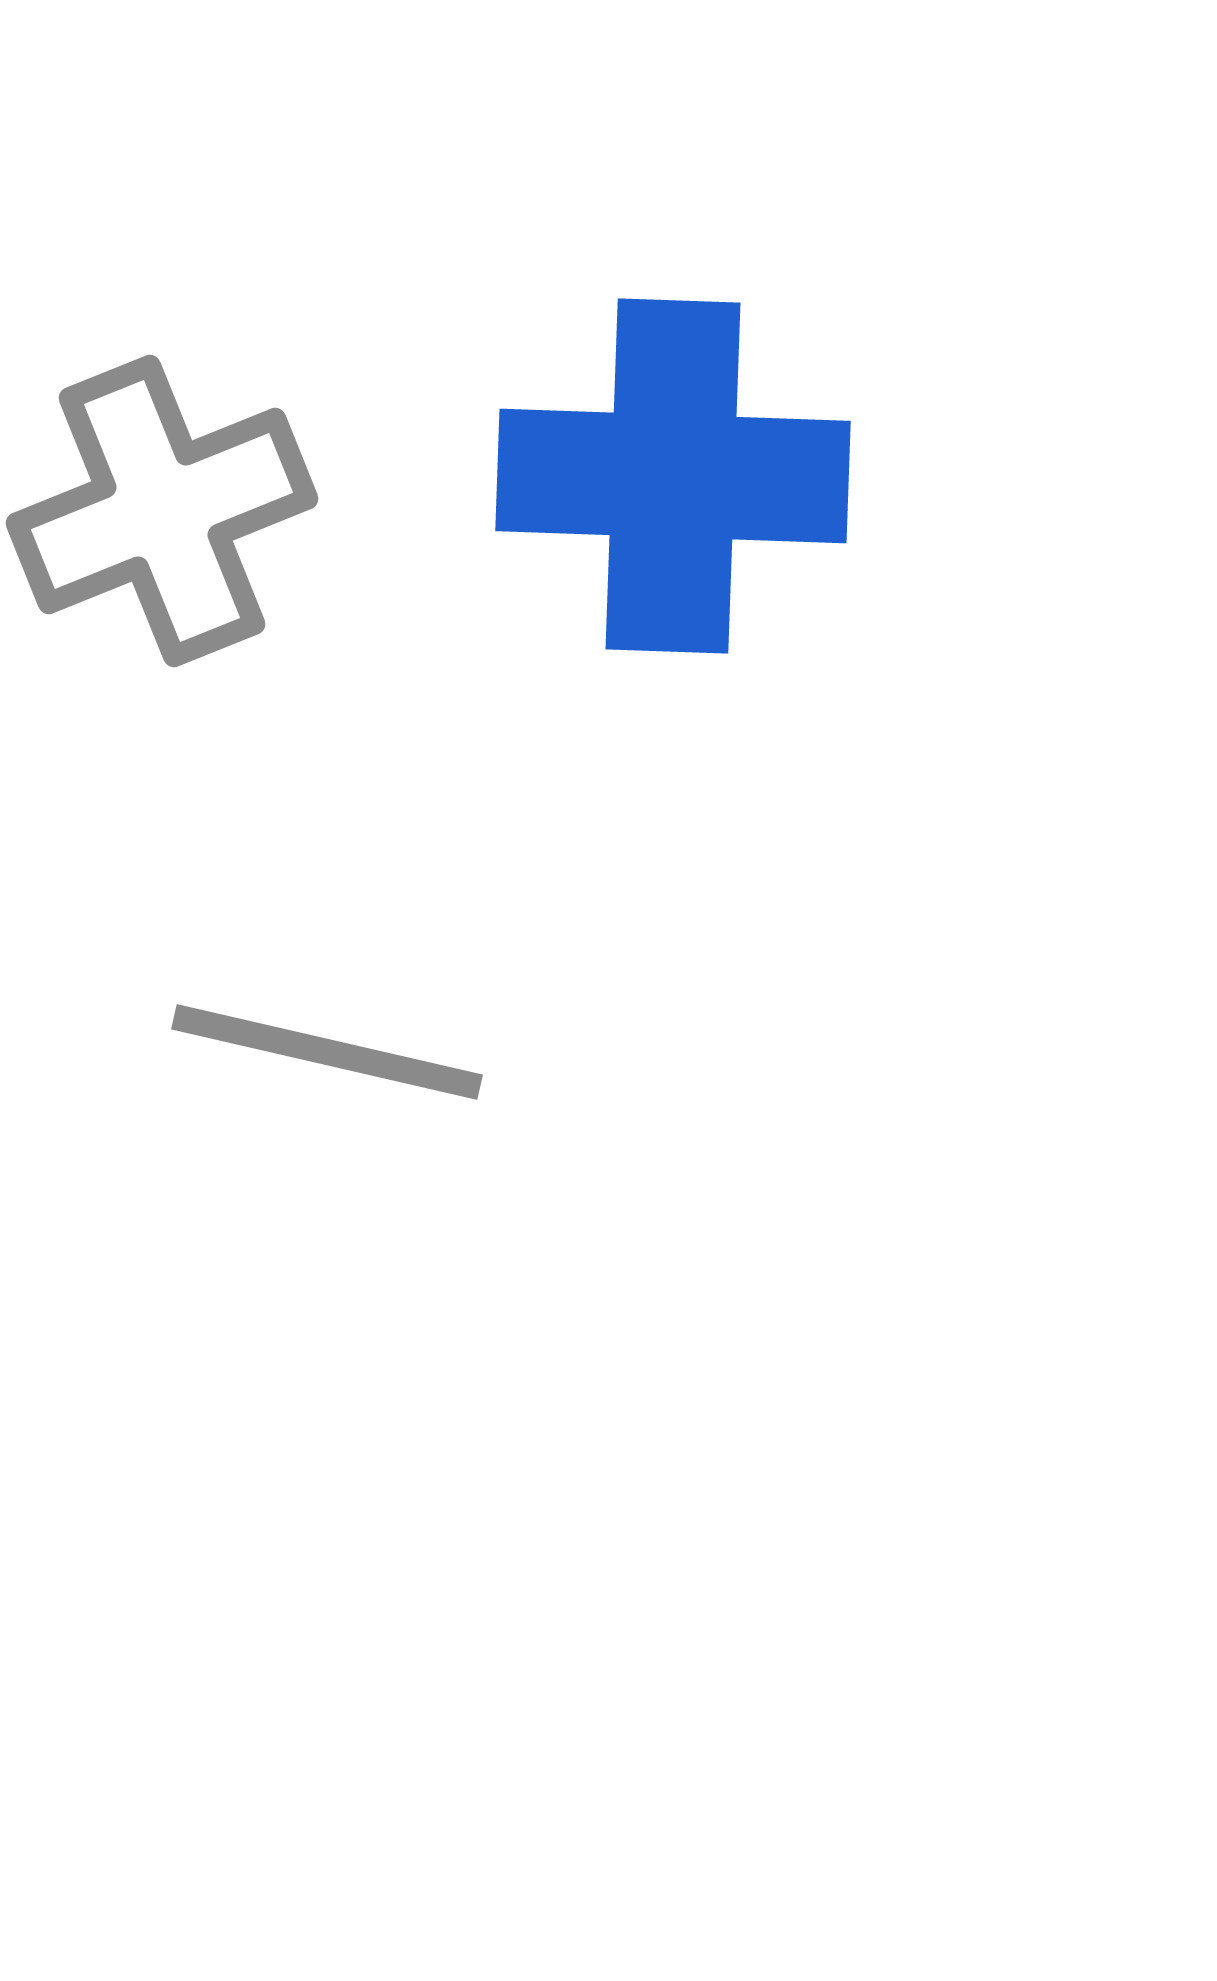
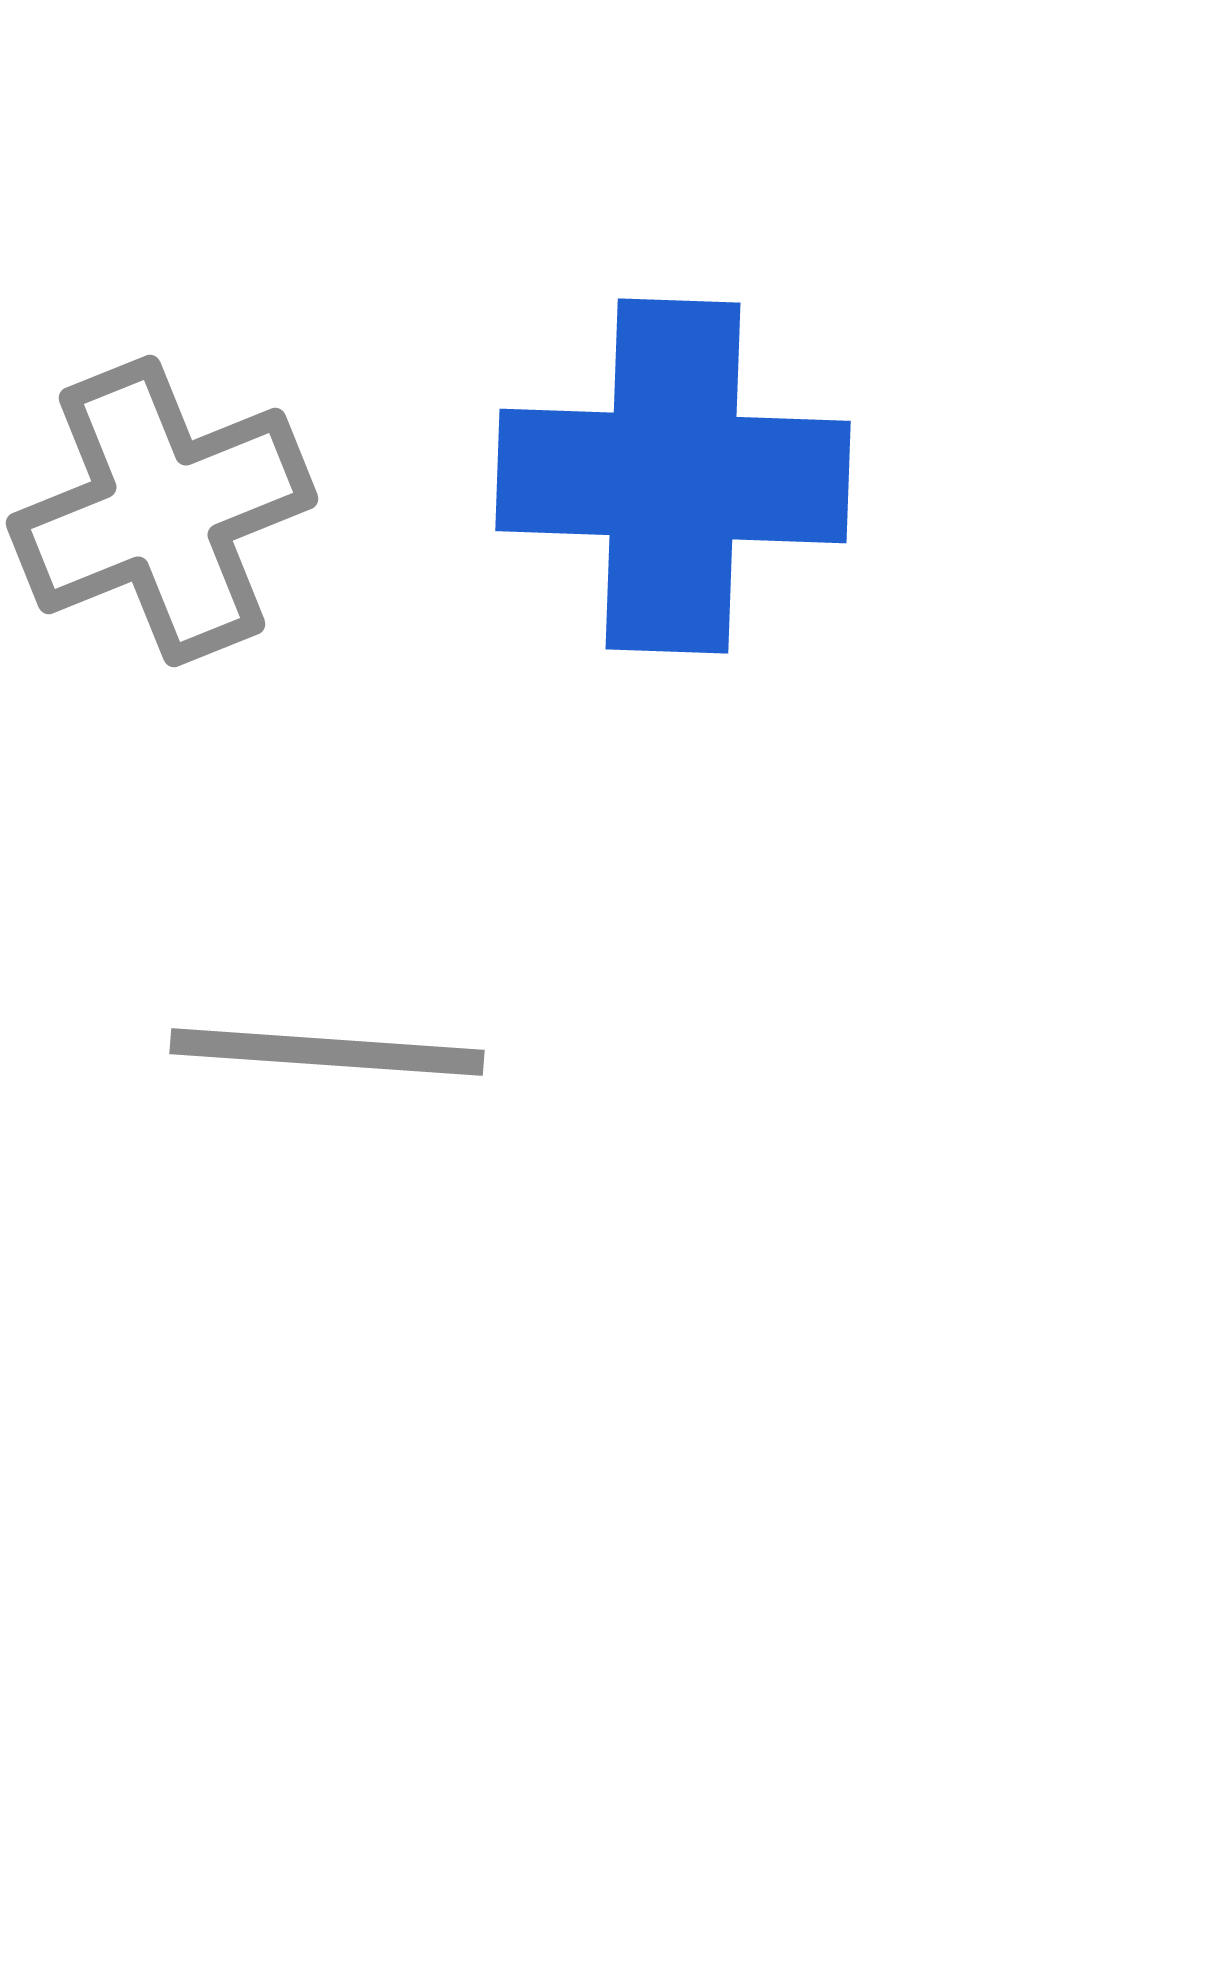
gray line: rotated 9 degrees counterclockwise
